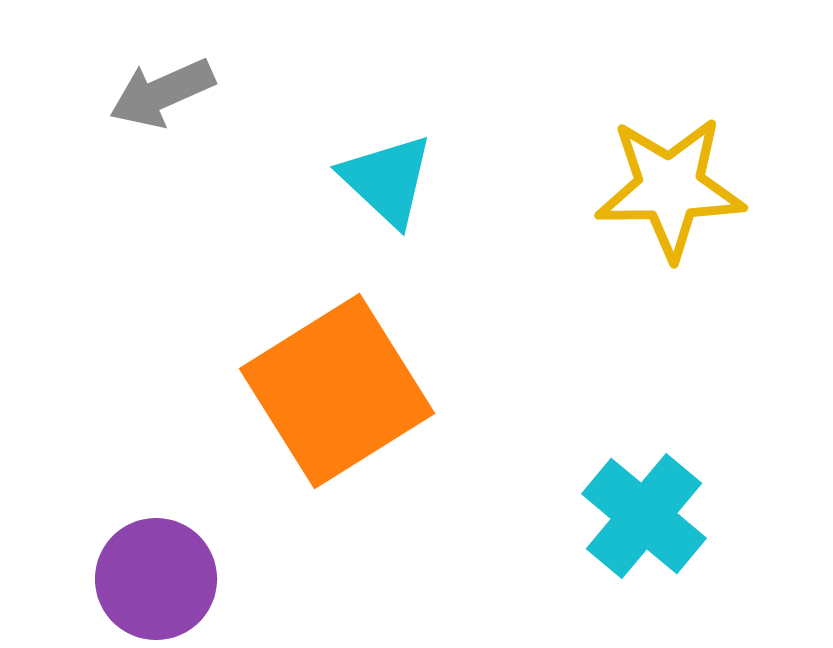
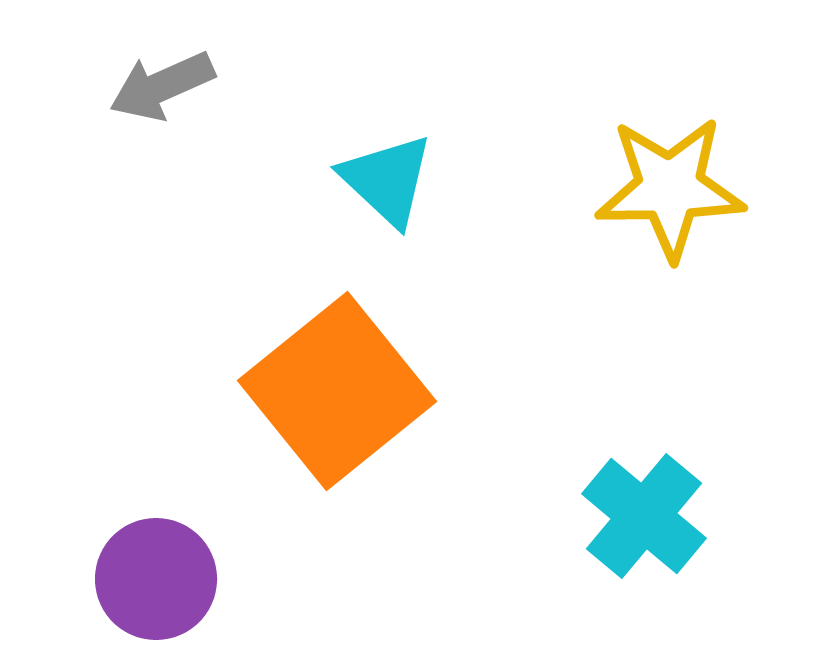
gray arrow: moved 7 px up
orange square: rotated 7 degrees counterclockwise
